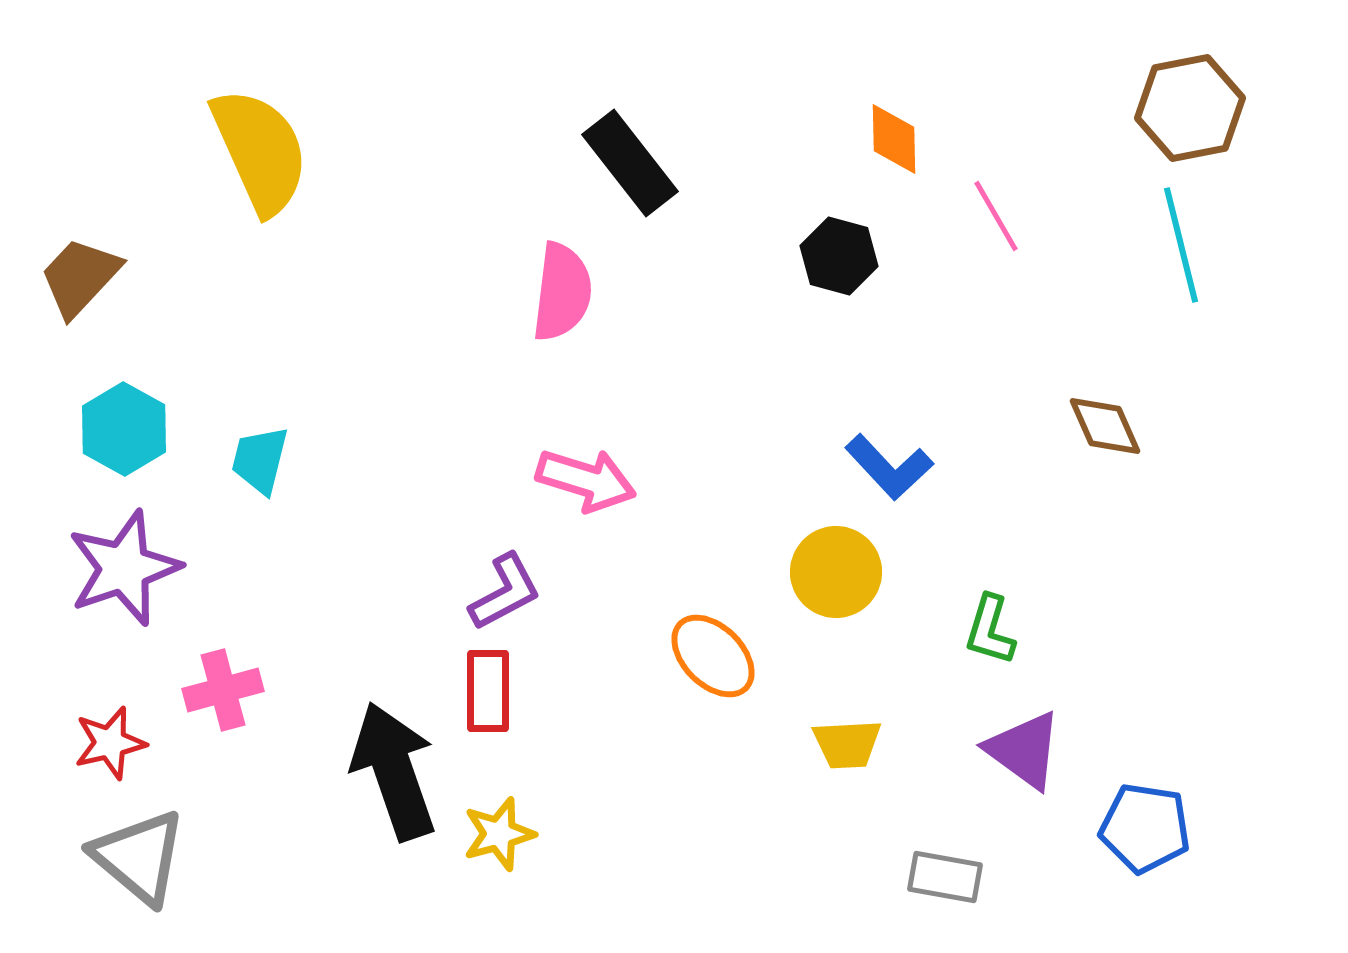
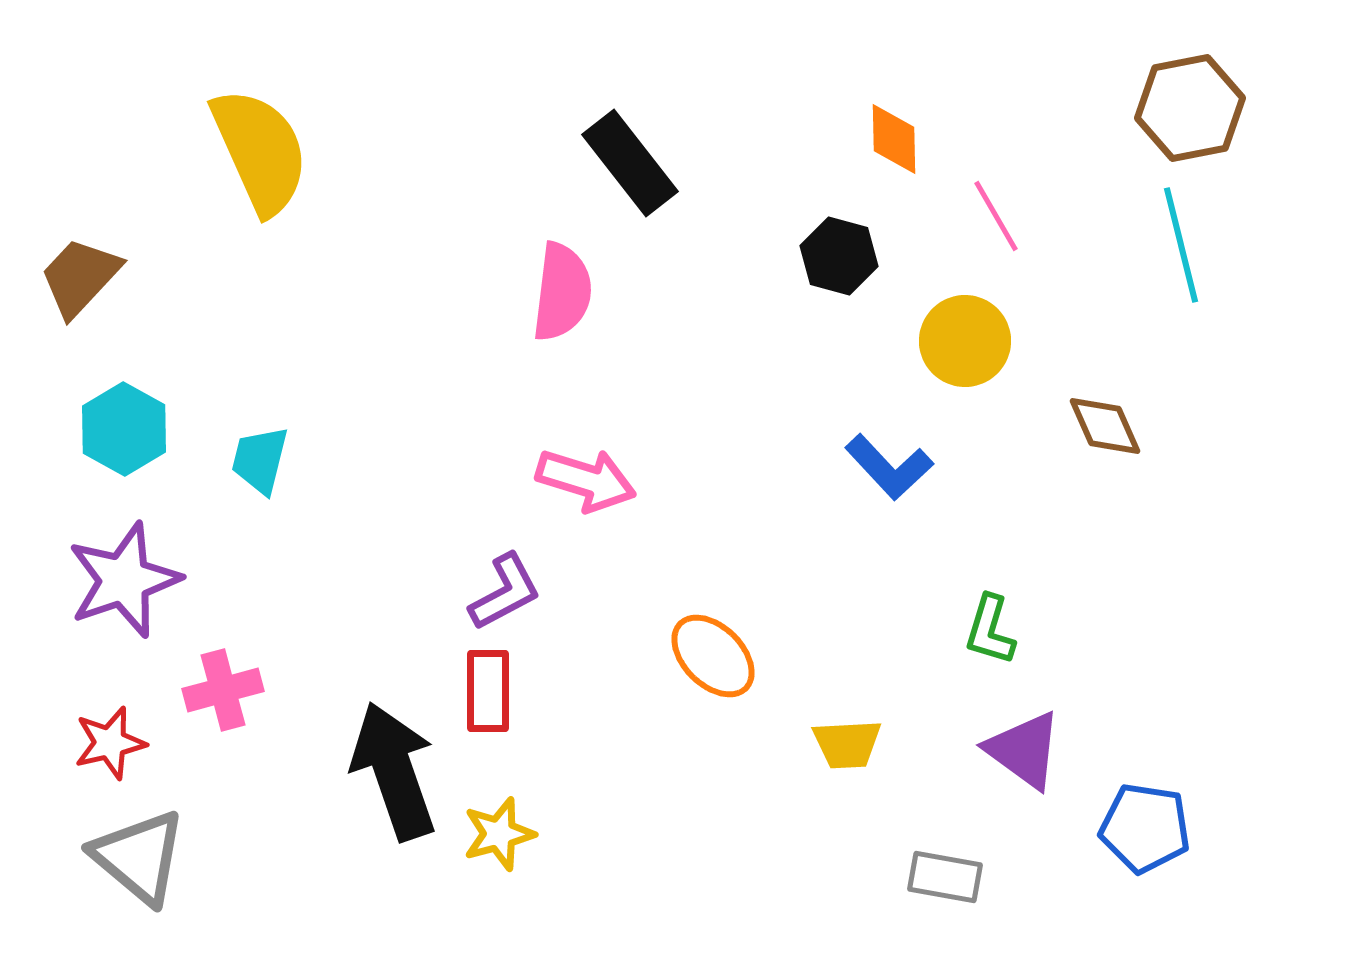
purple star: moved 12 px down
yellow circle: moved 129 px right, 231 px up
